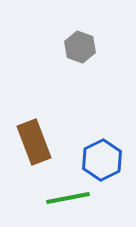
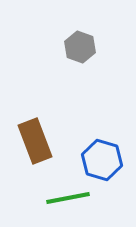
brown rectangle: moved 1 px right, 1 px up
blue hexagon: rotated 18 degrees counterclockwise
